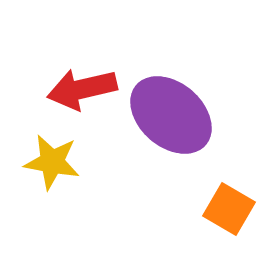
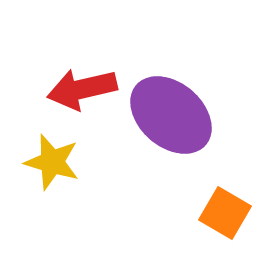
yellow star: rotated 6 degrees clockwise
orange square: moved 4 px left, 4 px down
